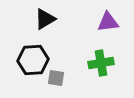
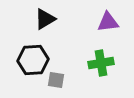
gray square: moved 2 px down
